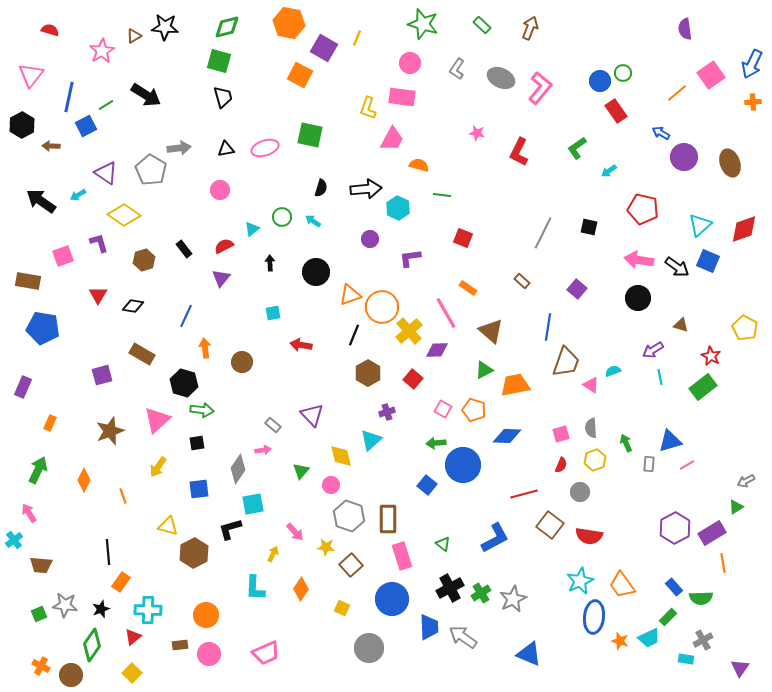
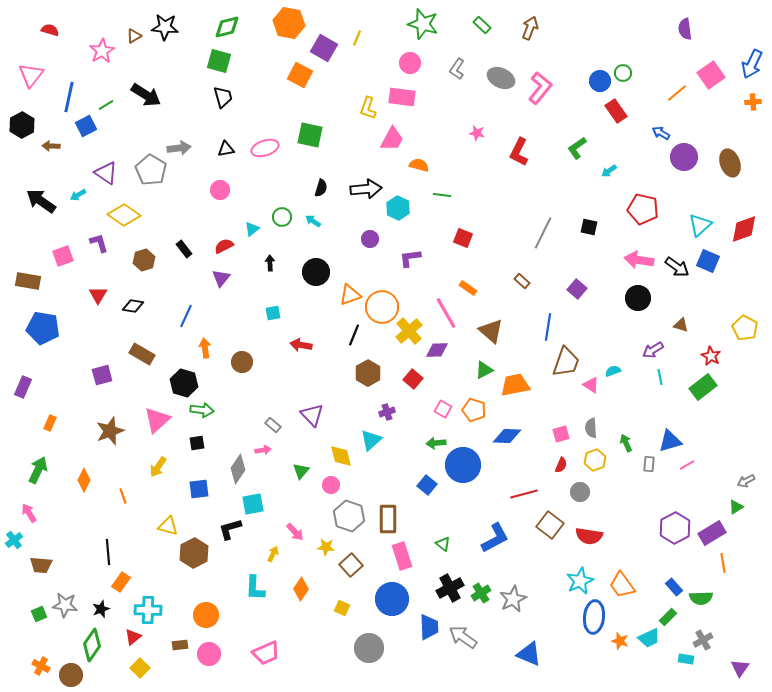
yellow square at (132, 673): moved 8 px right, 5 px up
